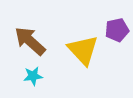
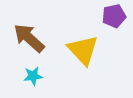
purple pentagon: moved 3 px left, 14 px up
brown arrow: moved 1 px left, 3 px up
